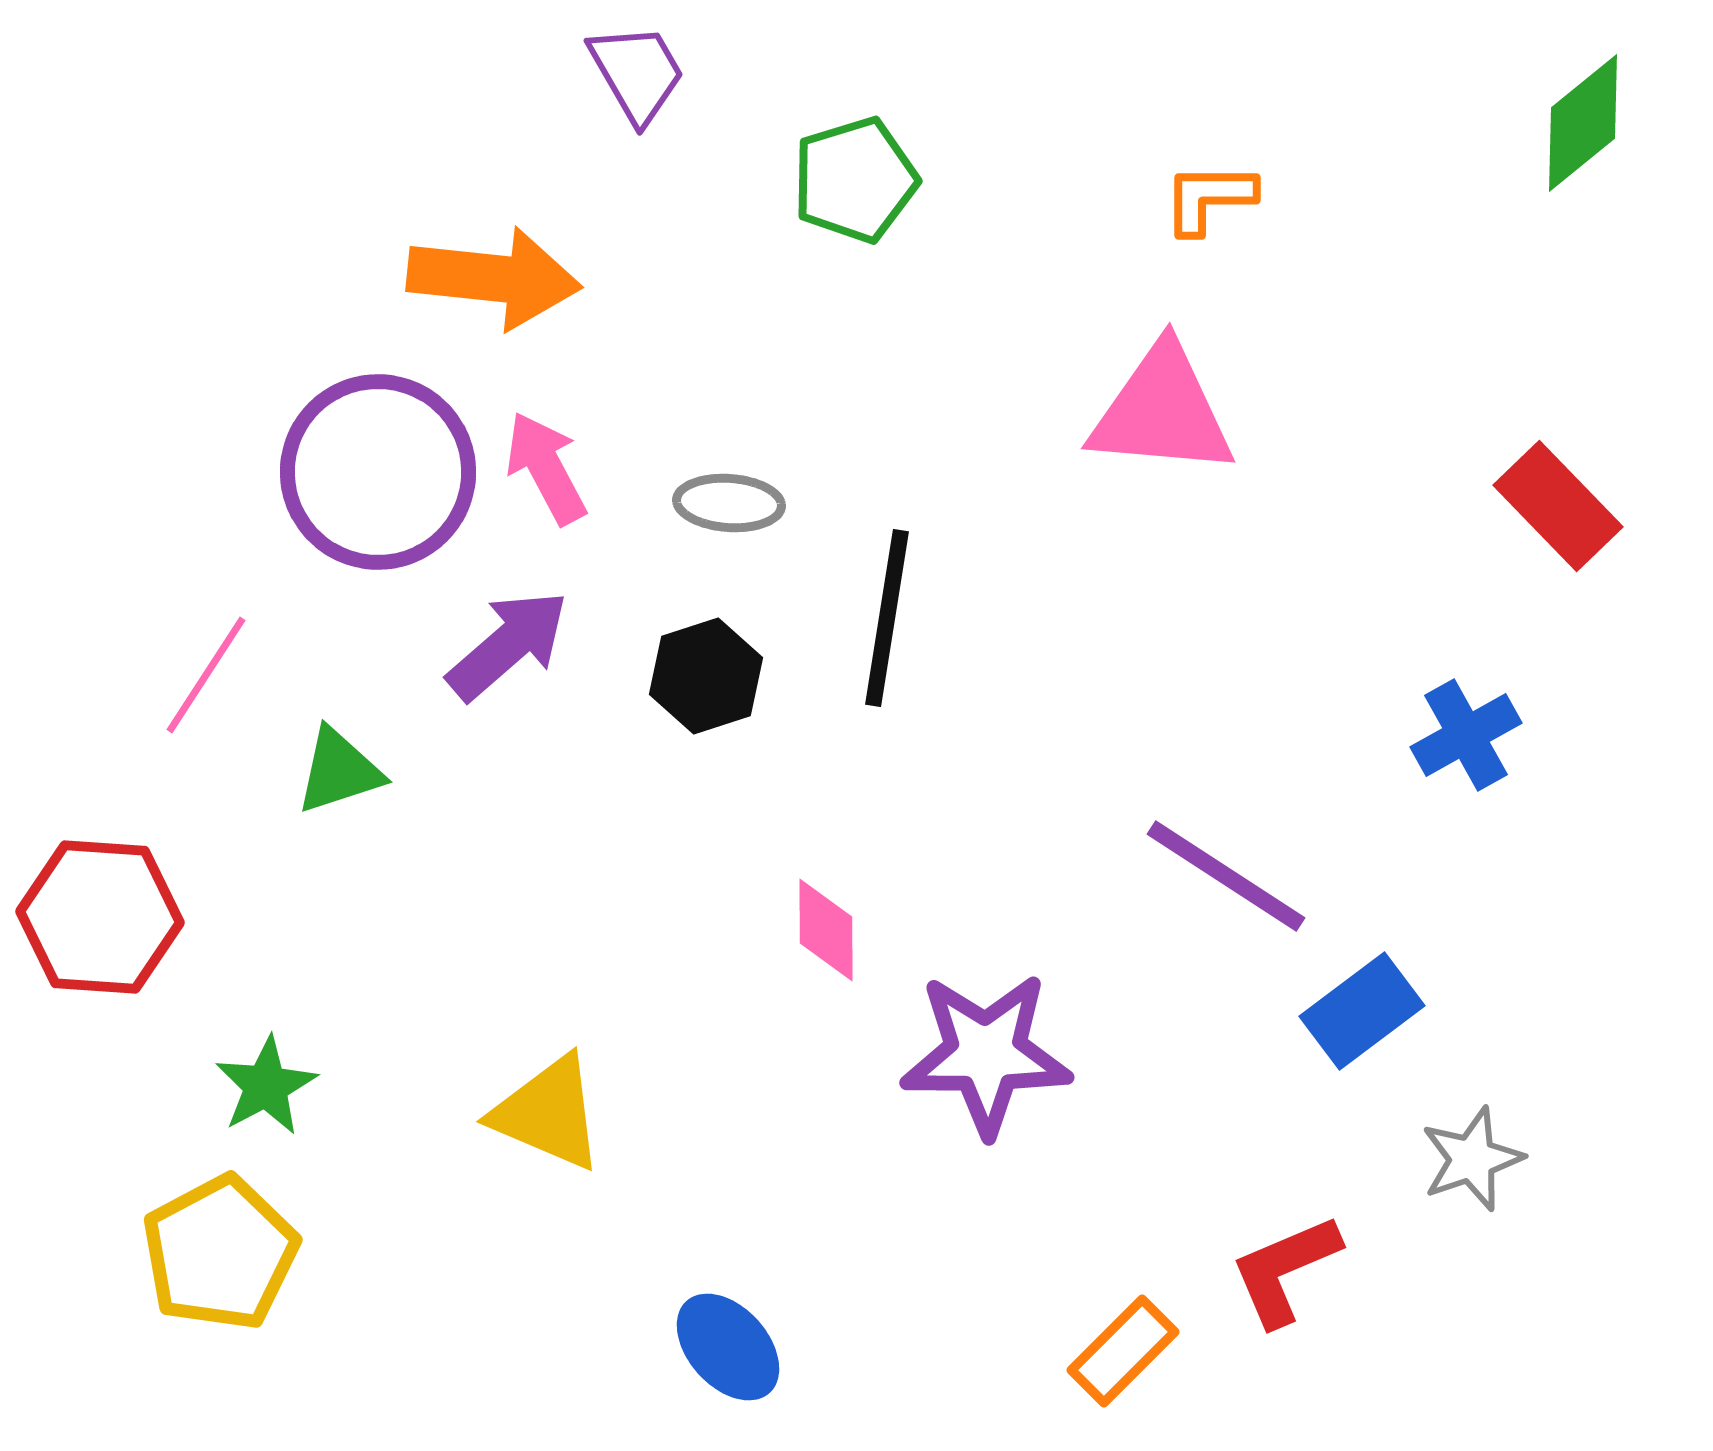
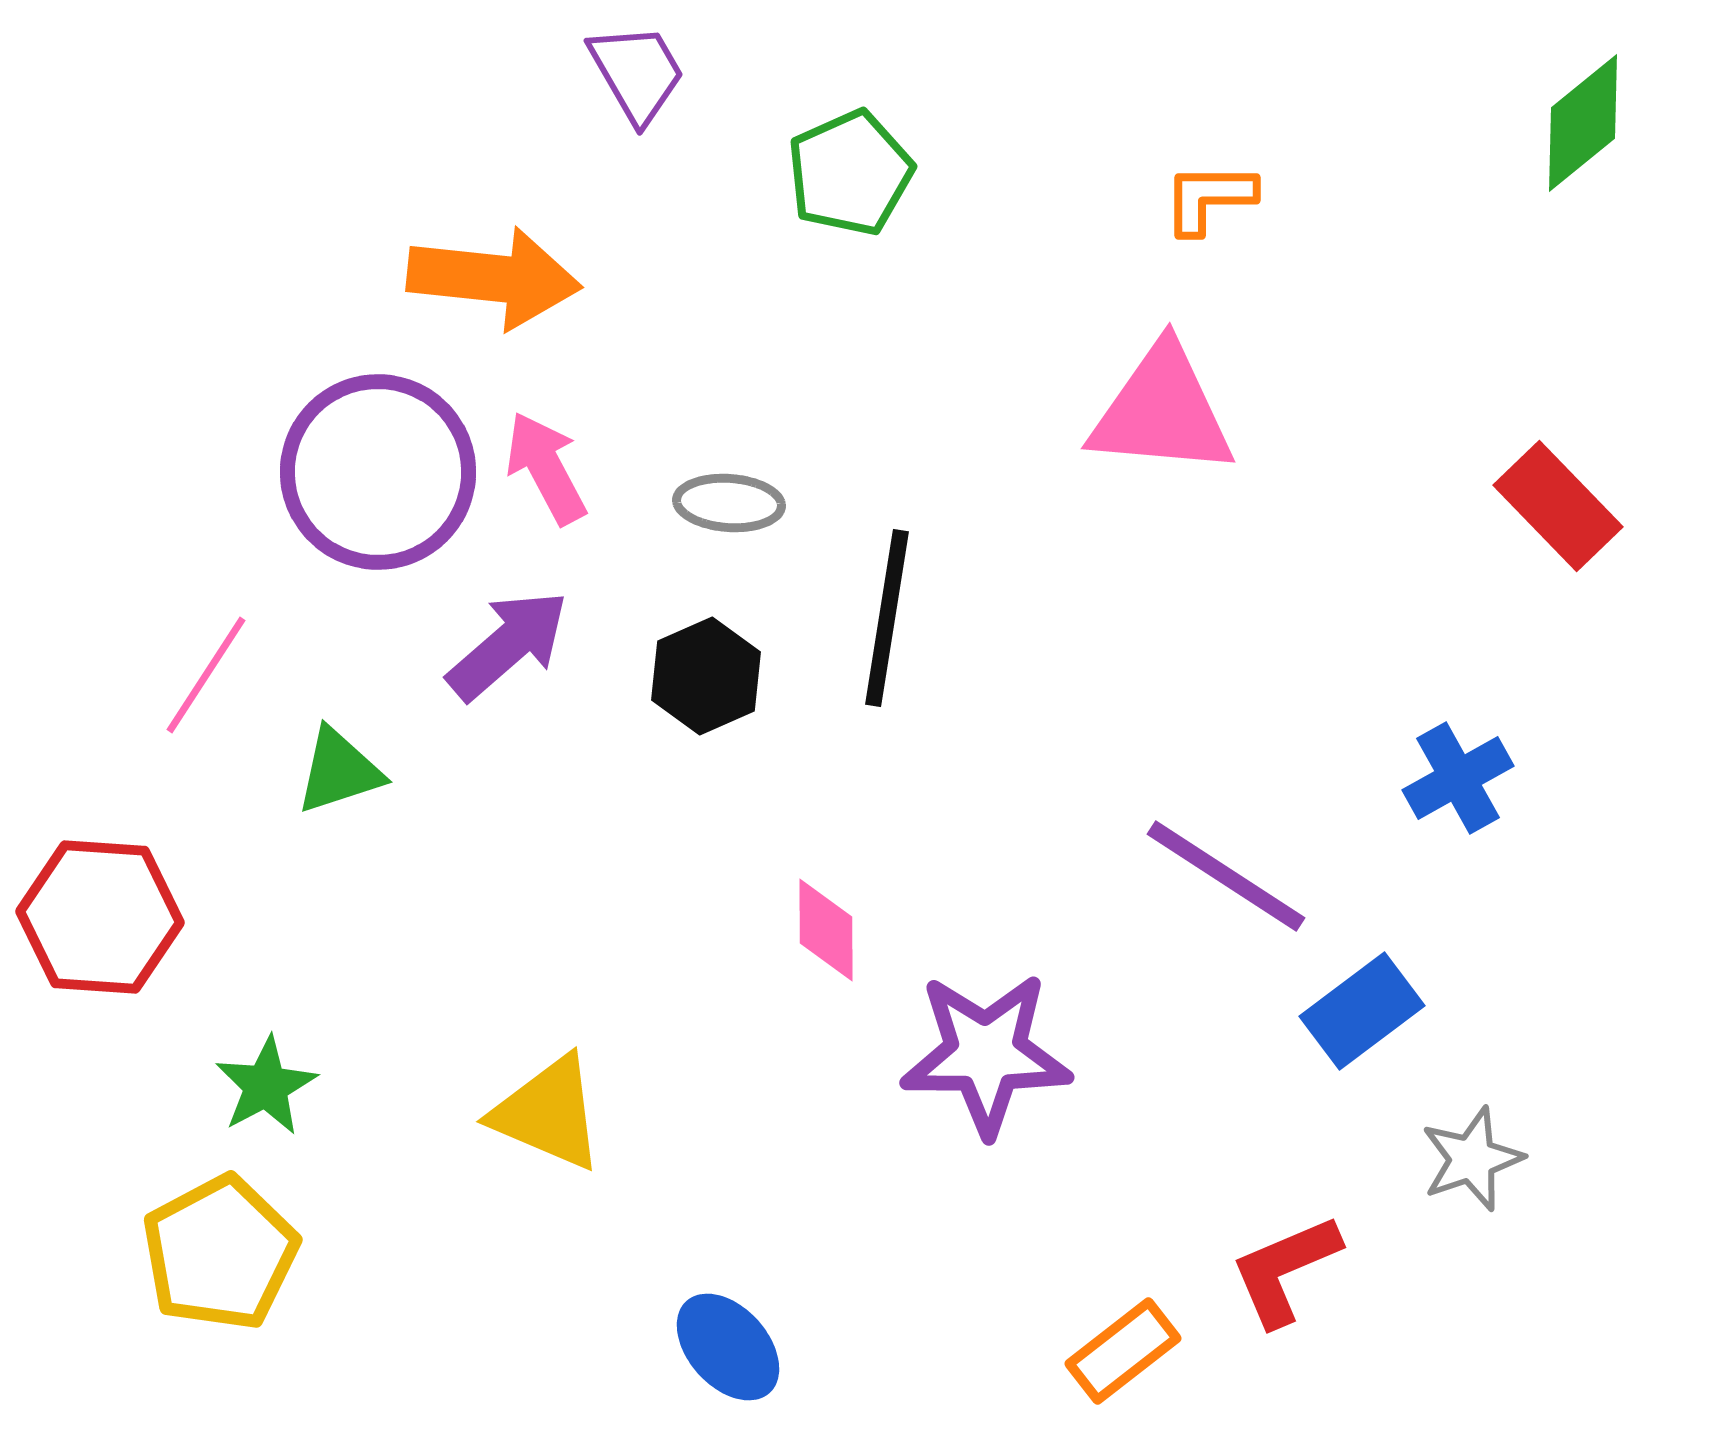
green pentagon: moved 5 px left, 7 px up; rotated 7 degrees counterclockwise
black hexagon: rotated 6 degrees counterclockwise
blue cross: moved 8 px left, 43 px down
orange rectangle: rotated 7 degrees clockwise
